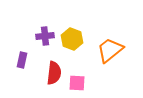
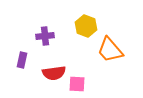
yellow hexagon: moved 14 px right, 13 px up
orange trapezoid: rotated 92 degrees counterclockwise
red semicircle: rotated 75 degrees clockwise
pink square: moved 1 px down
